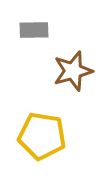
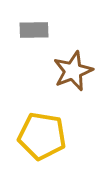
brown star: rotated 6 degrees counterclockwise
